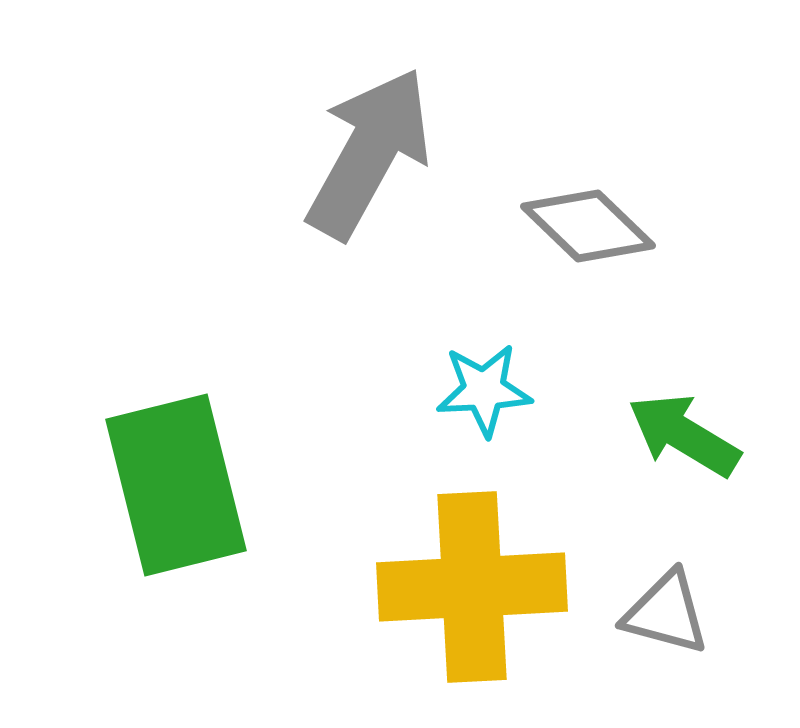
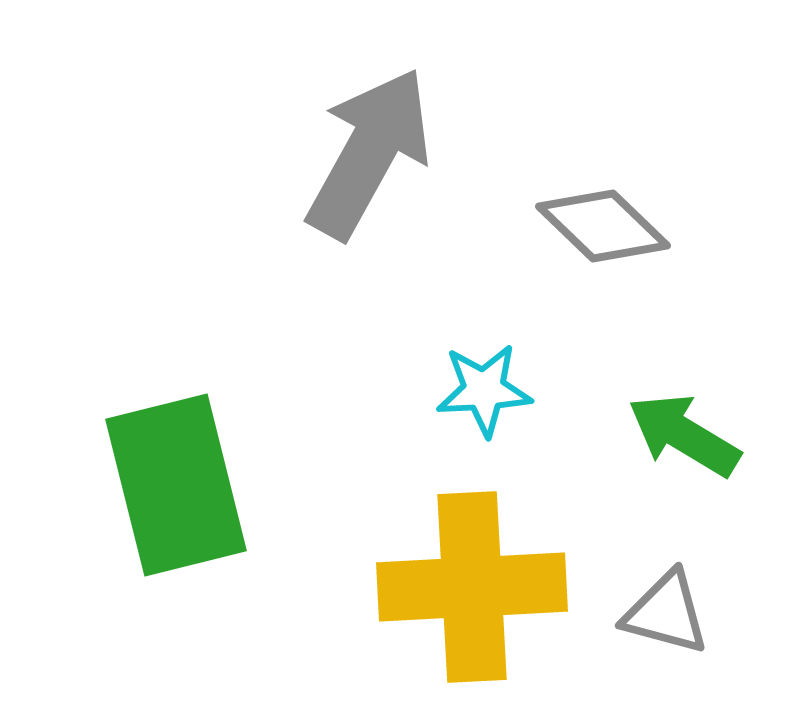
gray diamond: moved 15 px right
